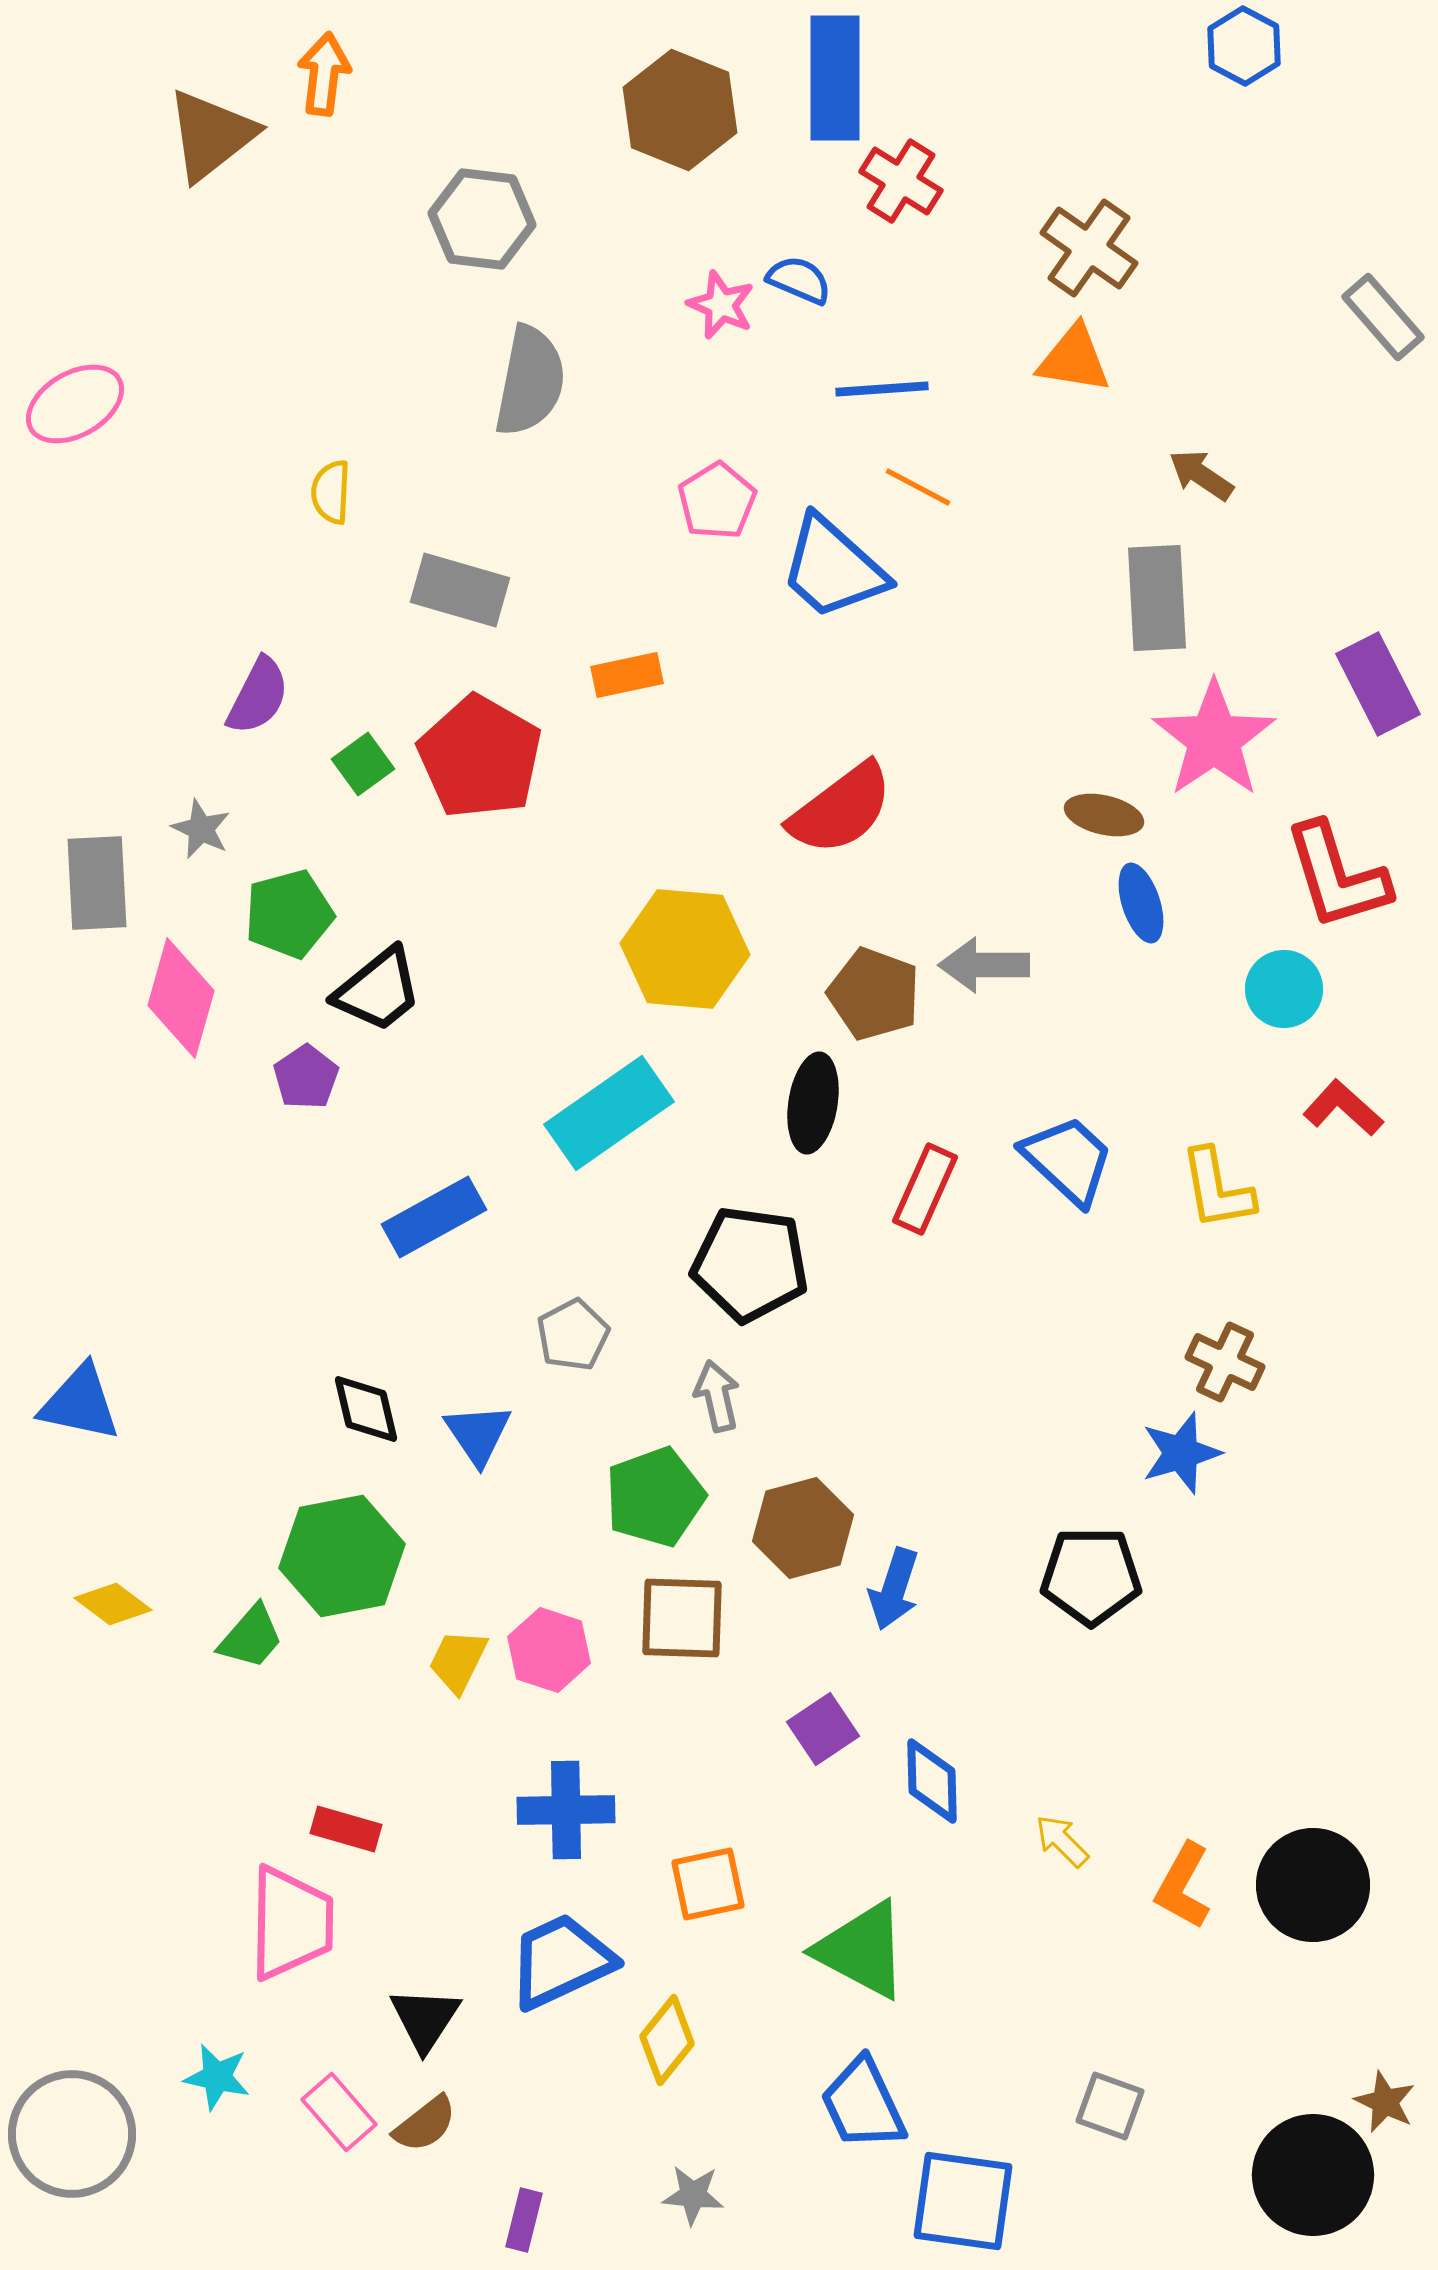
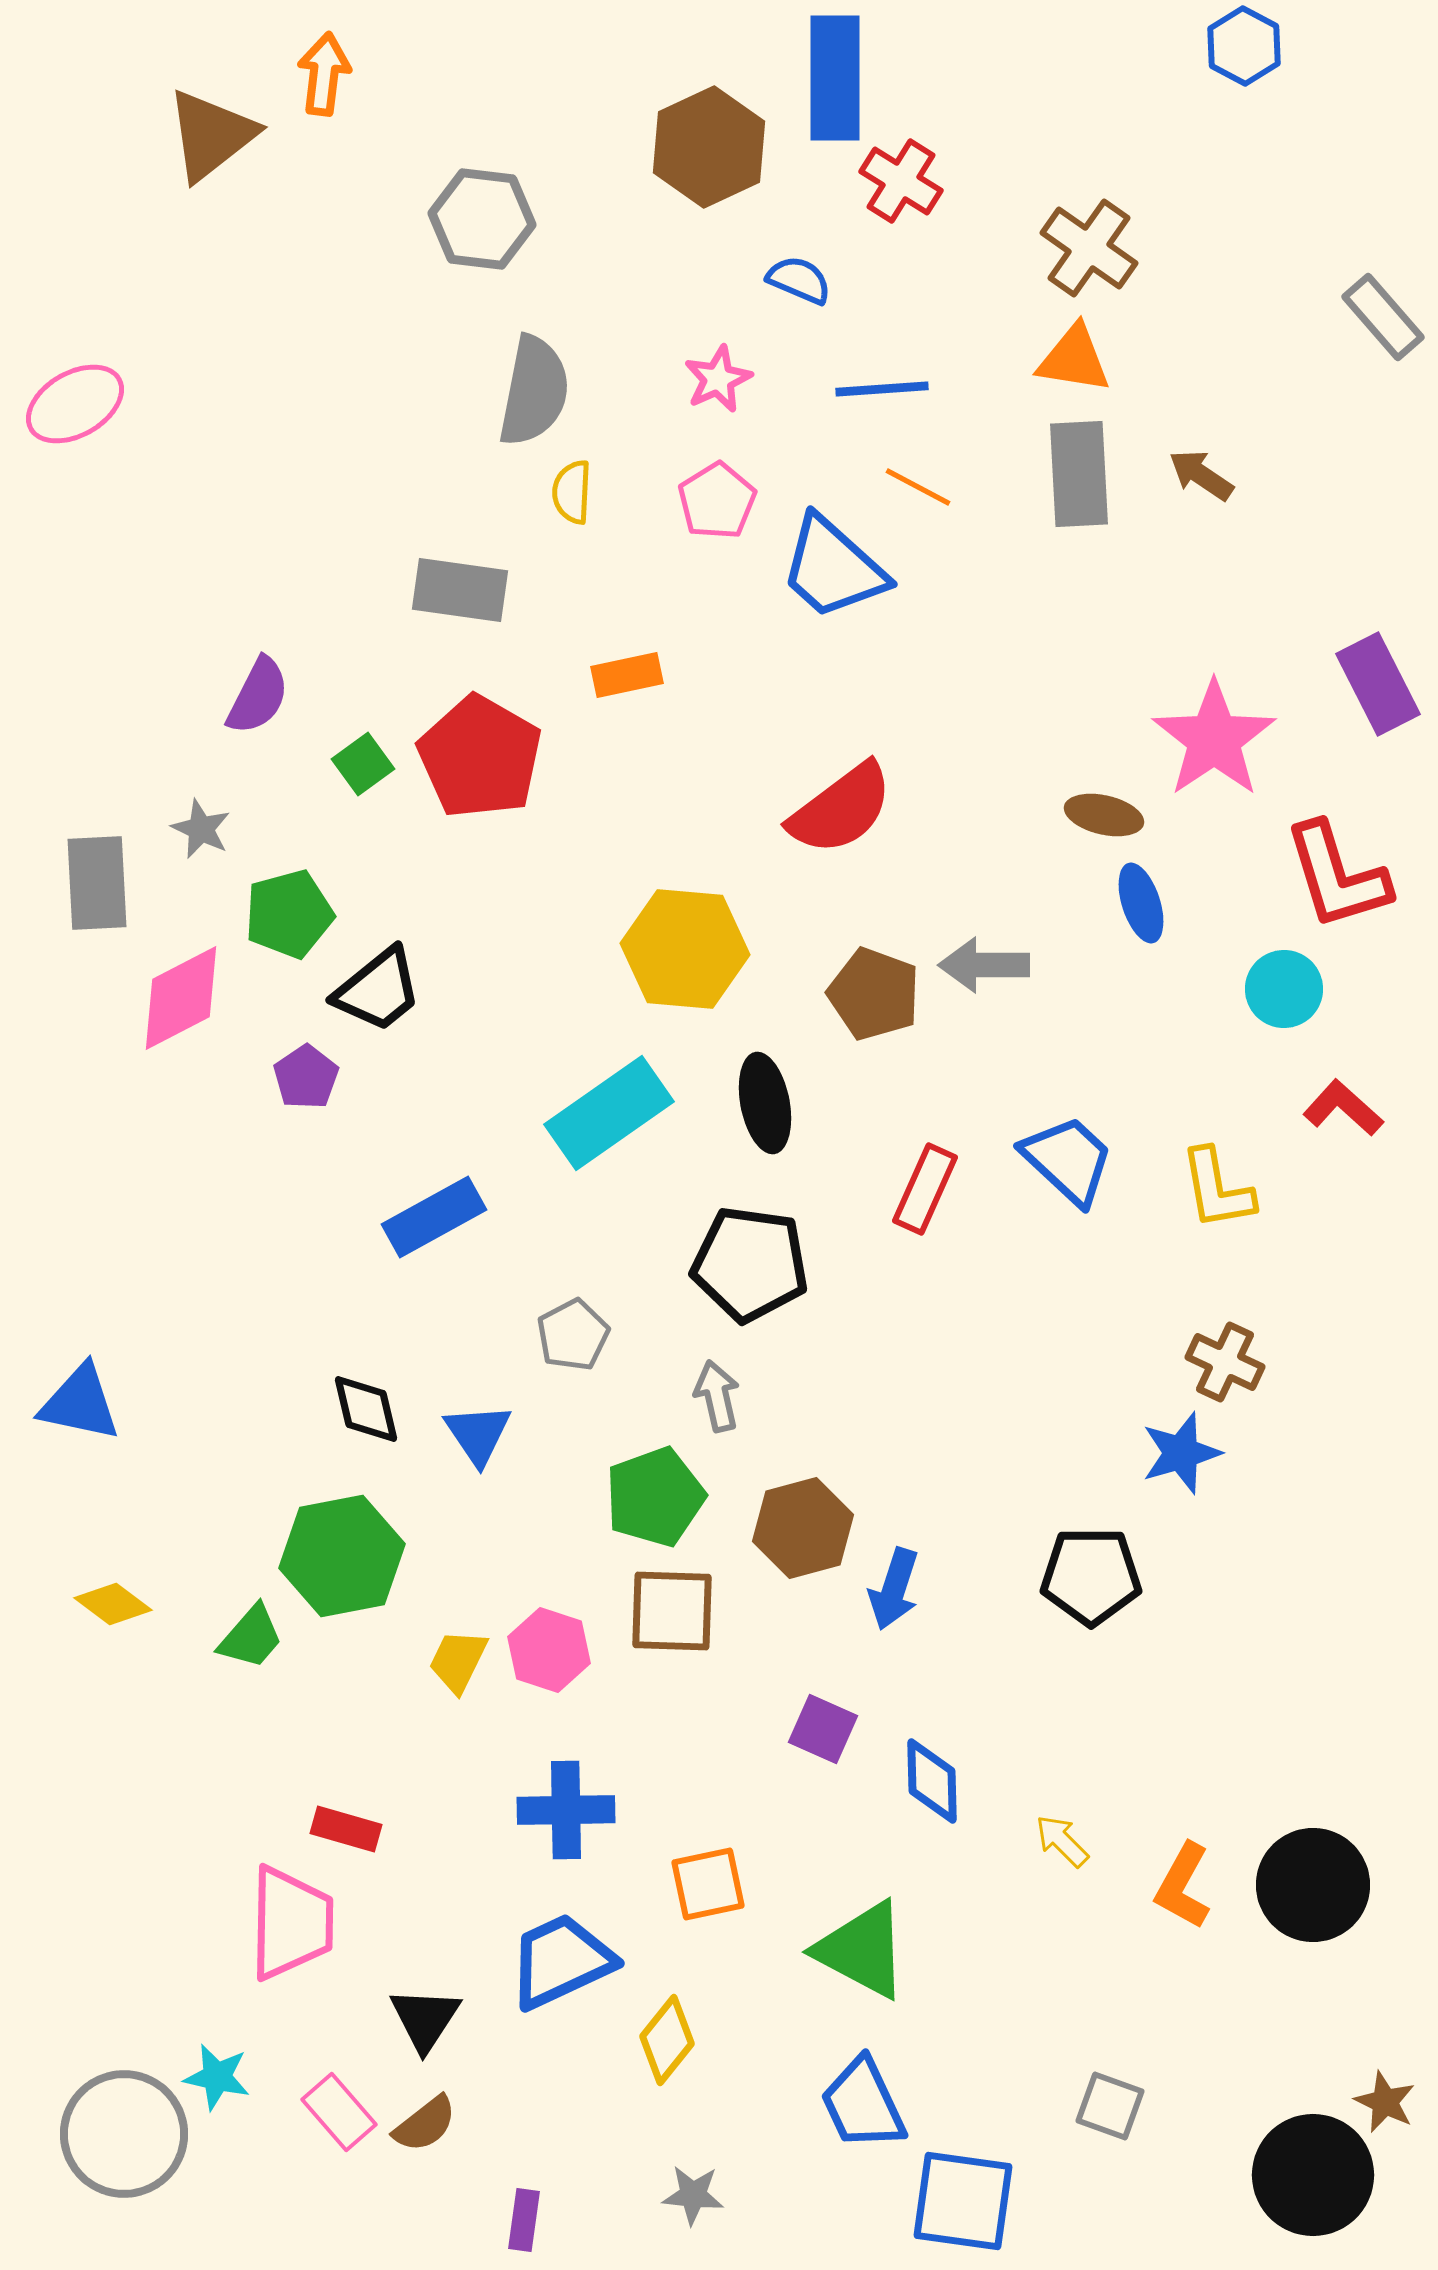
brown hexagon at (680, 110): moved 29 px right, 37 px down; rotated 13 degrees clockwise
pink star at (721, 305): moved 3 px left, 74 px down; rotated 24 degrees clockwise
gray semicircle at (530, 381): moved 4 px right, 10 px down
yellow semicircle at (331, 492): moved 241 px right
gray rectangle at (460, 590): rotated 8 degrees counterclockwise
gray rectangle at (1157, 598): moved 78 px left, 124 px up
pink diamond at (181, 998): rotated 47 degrees clockwise
black ellipse at (813, 1103): moved 48 px left; rotated 20 degrees counterclockwise
brown square at (682, 1618): moved 10 px left, 7 px up
purple square at (823, 1729): rotated 32 degrees counterclockwise
gray circle at (72, 2134): moved 52 px right
purple rectangle at (524, 2220): rotated 6 degrees counterclockwise
